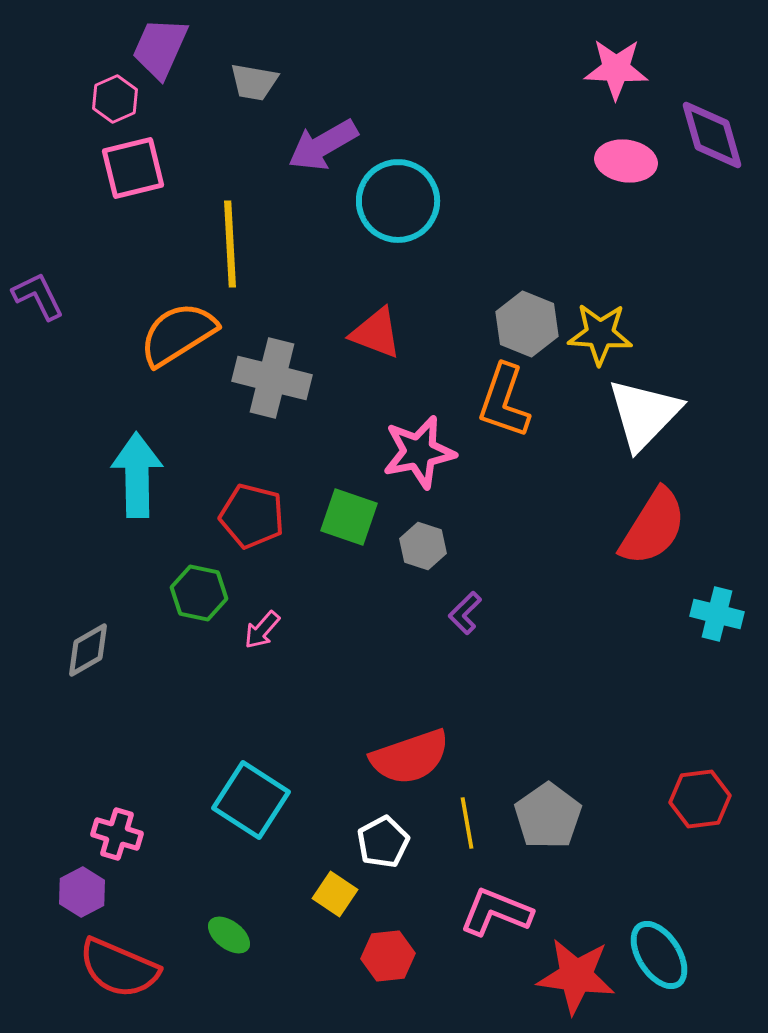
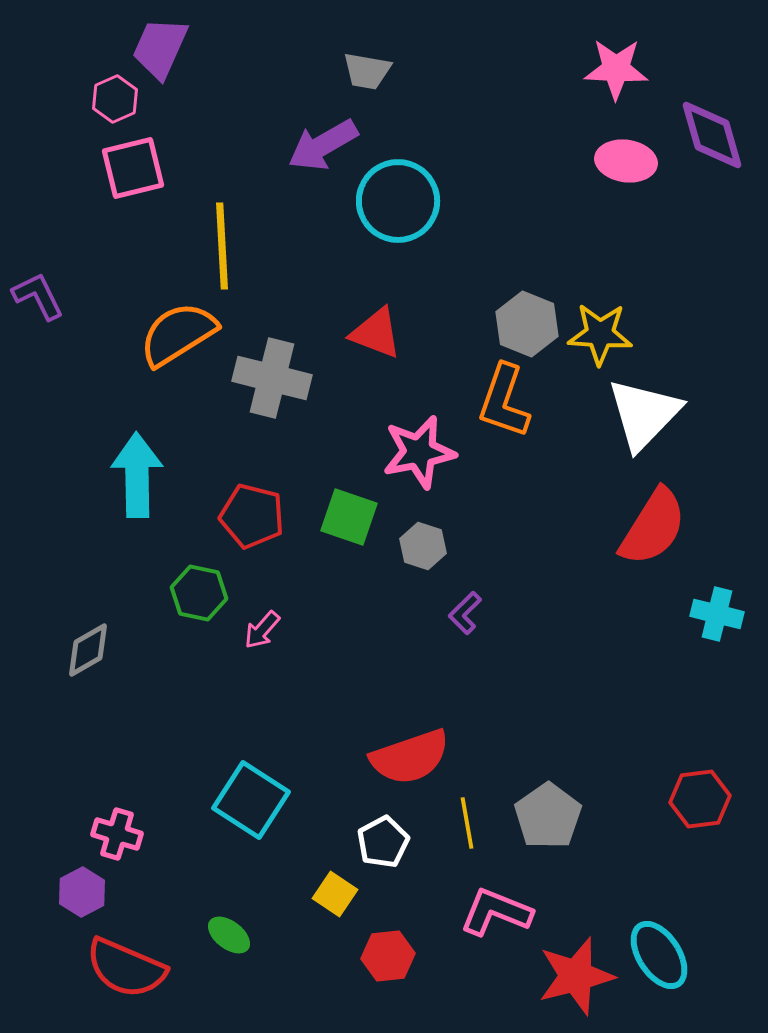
gray trapezoid at (254, 82): moved 113 px right, 11 px up
yellow line at (230, 244): moved 8 px left, 2 px down
red semicircle at (119, 968): moved 7 px right
red star at (576, 976): rotated 22 degrees counterclockwise
